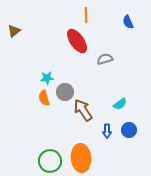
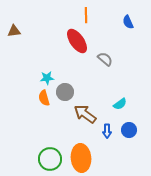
brown triangle: rotated 32 degrees clockwise
gray semicircle: rotated 56 degrees clockwise
brown arrow: moved 2 px right, 4 px down; rotated 20 degrees counterclockwise
green circle: moved 2 px up
